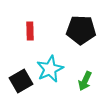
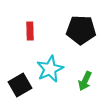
black square: moved 1 px left, 4 px down
